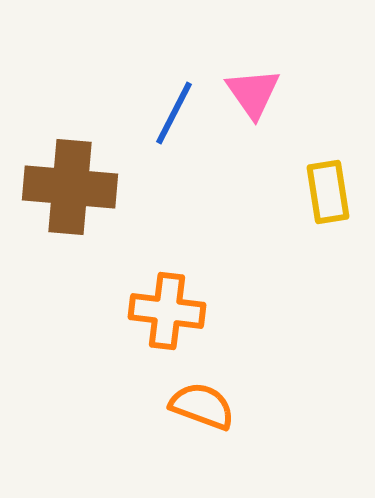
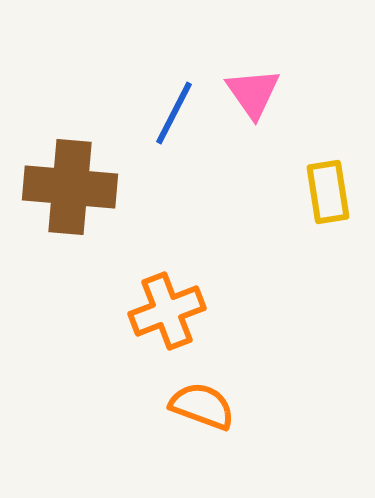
orange cross: rotated 28 degrees counterclockwise
